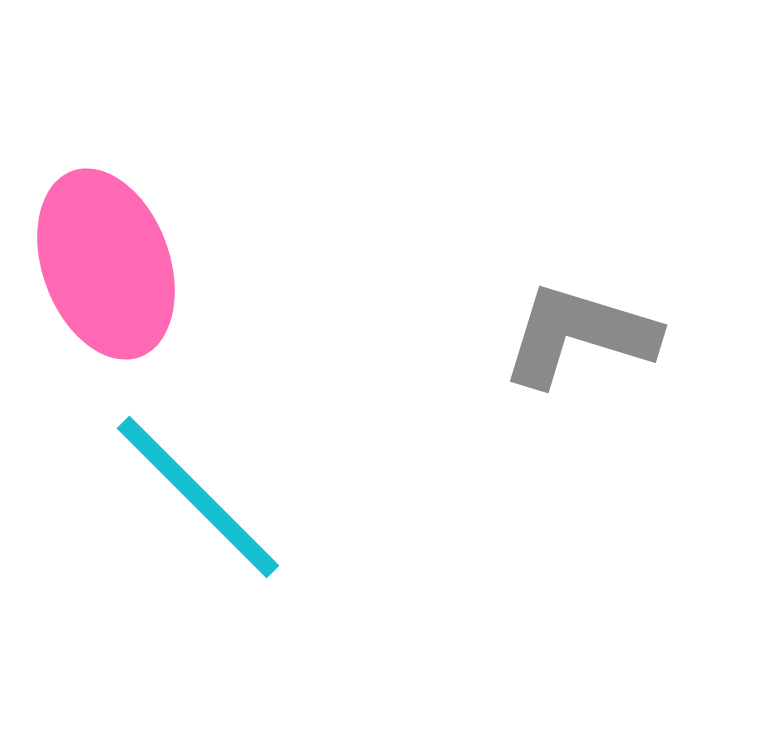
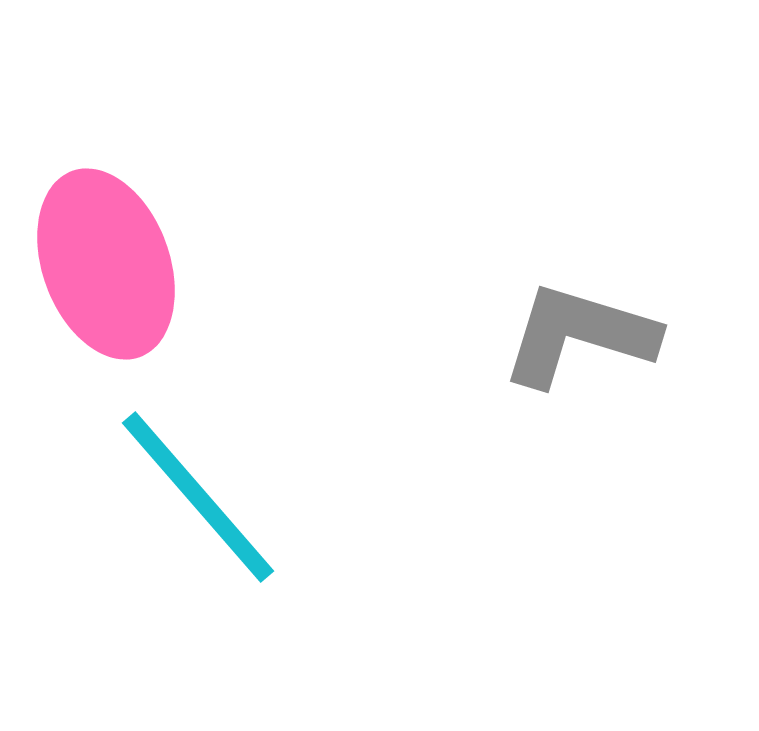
cyan line: rotated 4 degrees clockwise
